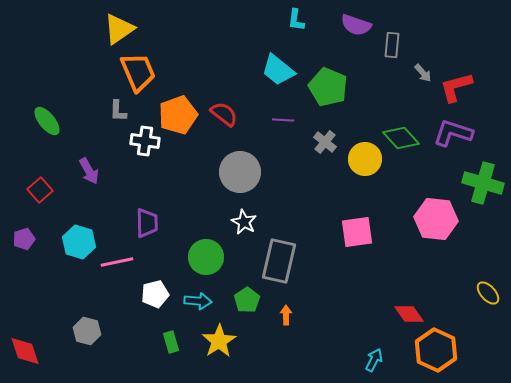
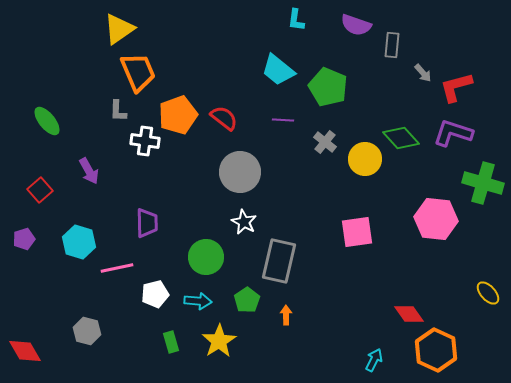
red semicircle at (224, 114): moved 4 px down
pink line at (117, 262): moved 6 px down
red diamond at (25, 351): rotated 12 degrees counterclockwise
